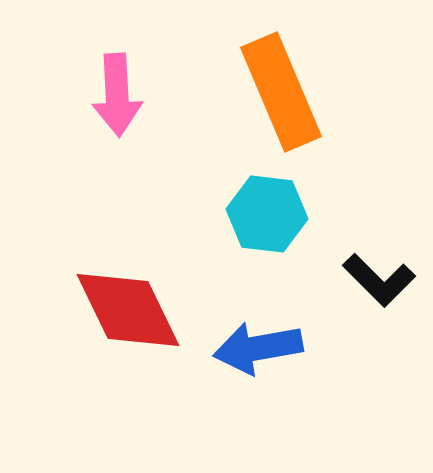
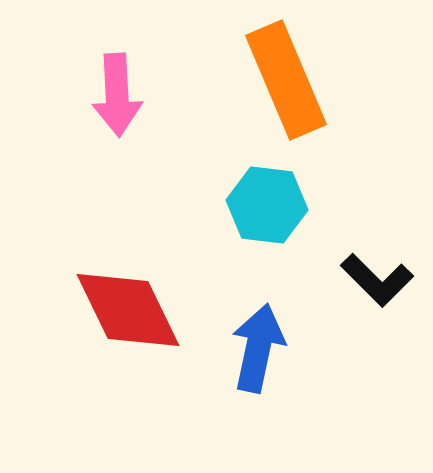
orange rectangle: moved 5 px right, 12 px up
cyan hexagon: moved 9 px up
black L-shape: moved 2 px left
blue arrow: rotated 112 degrees clockwise
